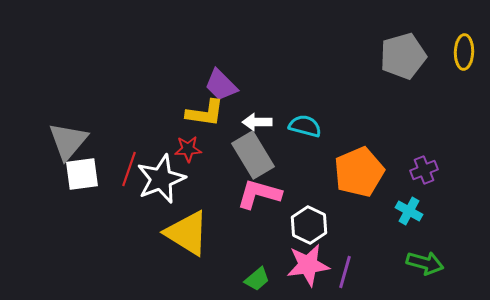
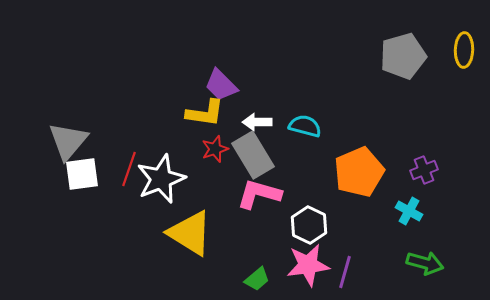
yellow ellipse: moved 2 px up
red star: moved 27 px right; rotated 16 degrees counterclockwise
yellow triangle: moved 3 px right
